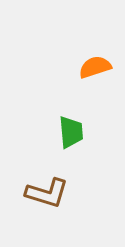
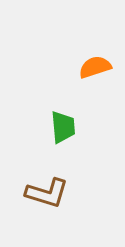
green trapezoid: moved 8 px left, 5 px up
